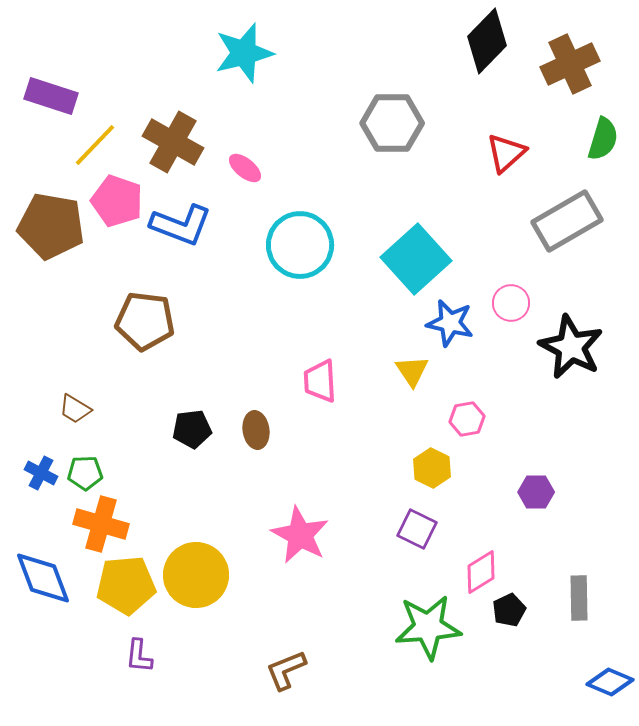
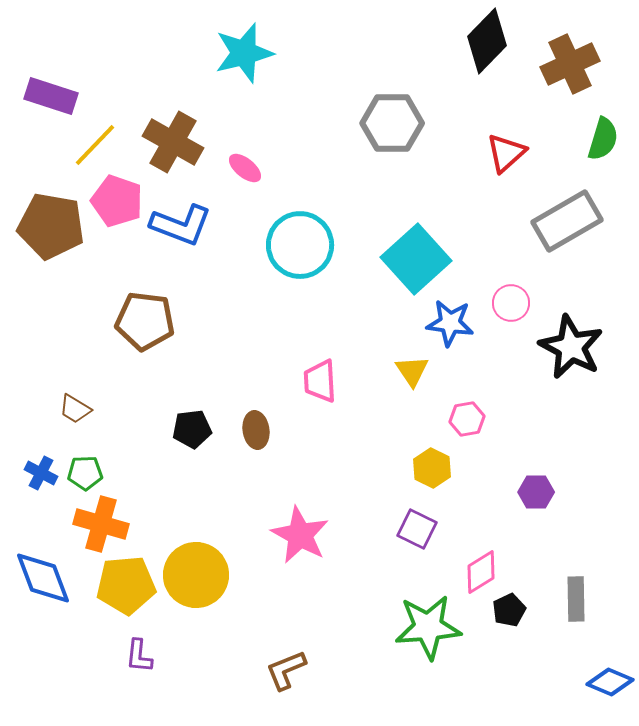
blue star at (450, 323): rotated 6 degrees counterclockwise
gray rectangle at (579, 598): moved 3 px left, 1 px down
